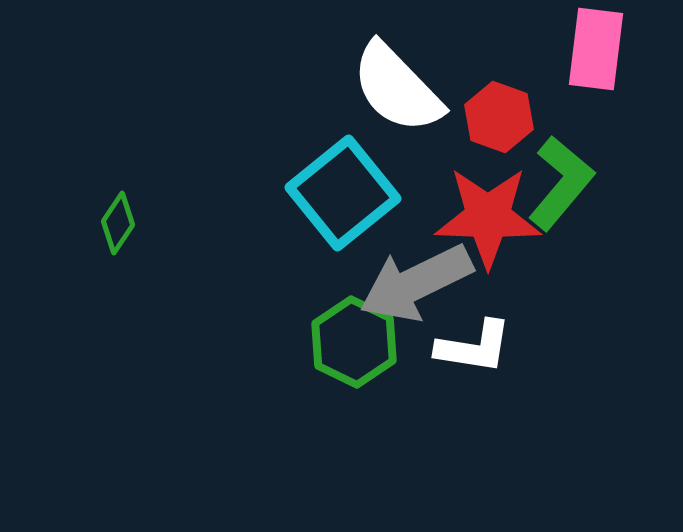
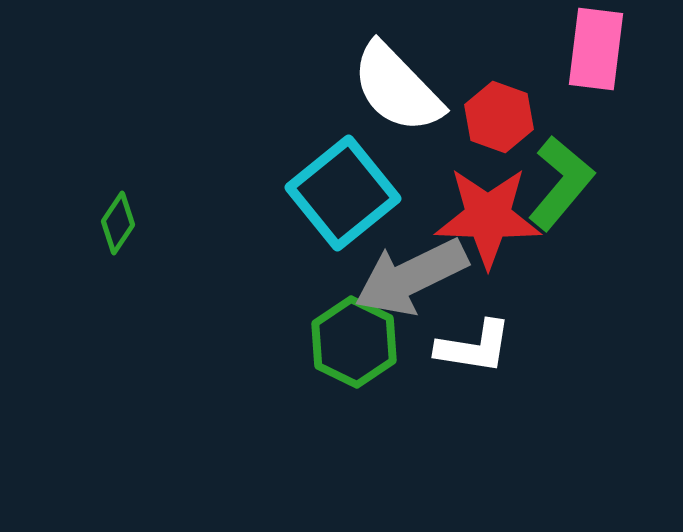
gray arrow: moved 5 px left, 6 px up
